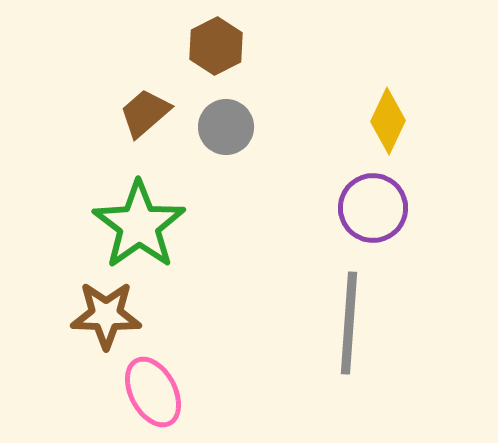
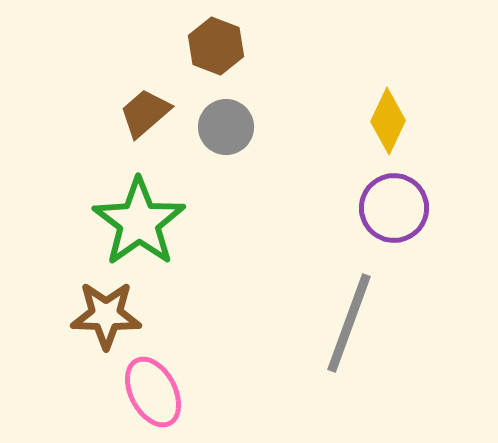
brown hexagon: rotated 12 degrees counterclockwise
purple circle: moved 21 px right
green star: moved 3 px up
gray line: rotated 16 degrees clockwise
